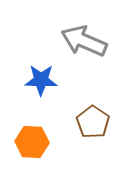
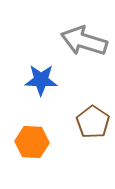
gray arrow: rotated 6 degrees counterclockwise
